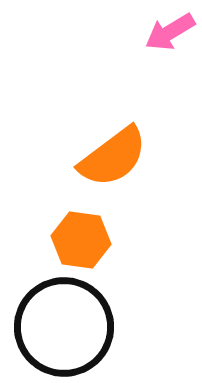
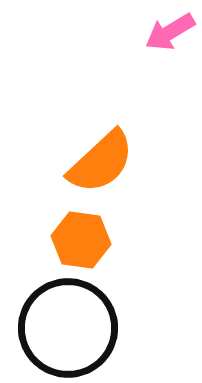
orange semicircle: moved 12 px left, 5 px down; rotated 6 degrees counterclockwise
black circle: moved 4 px right, 1 px down
